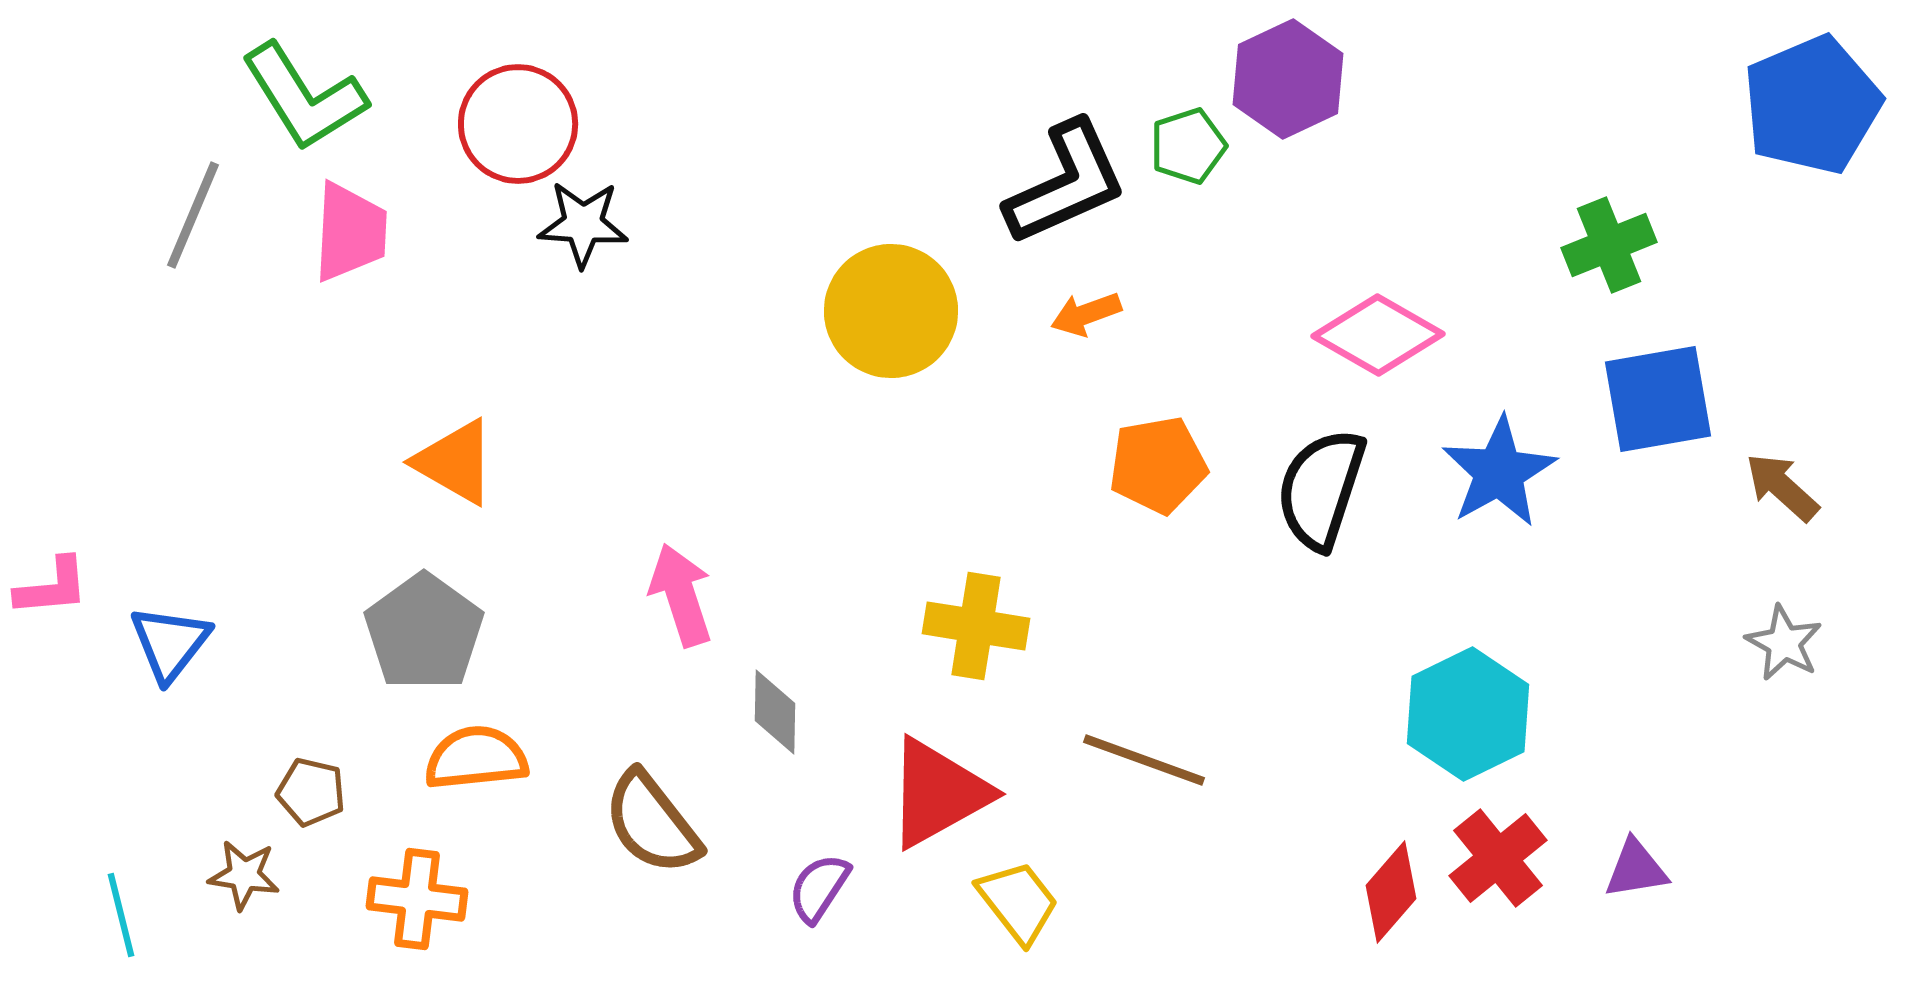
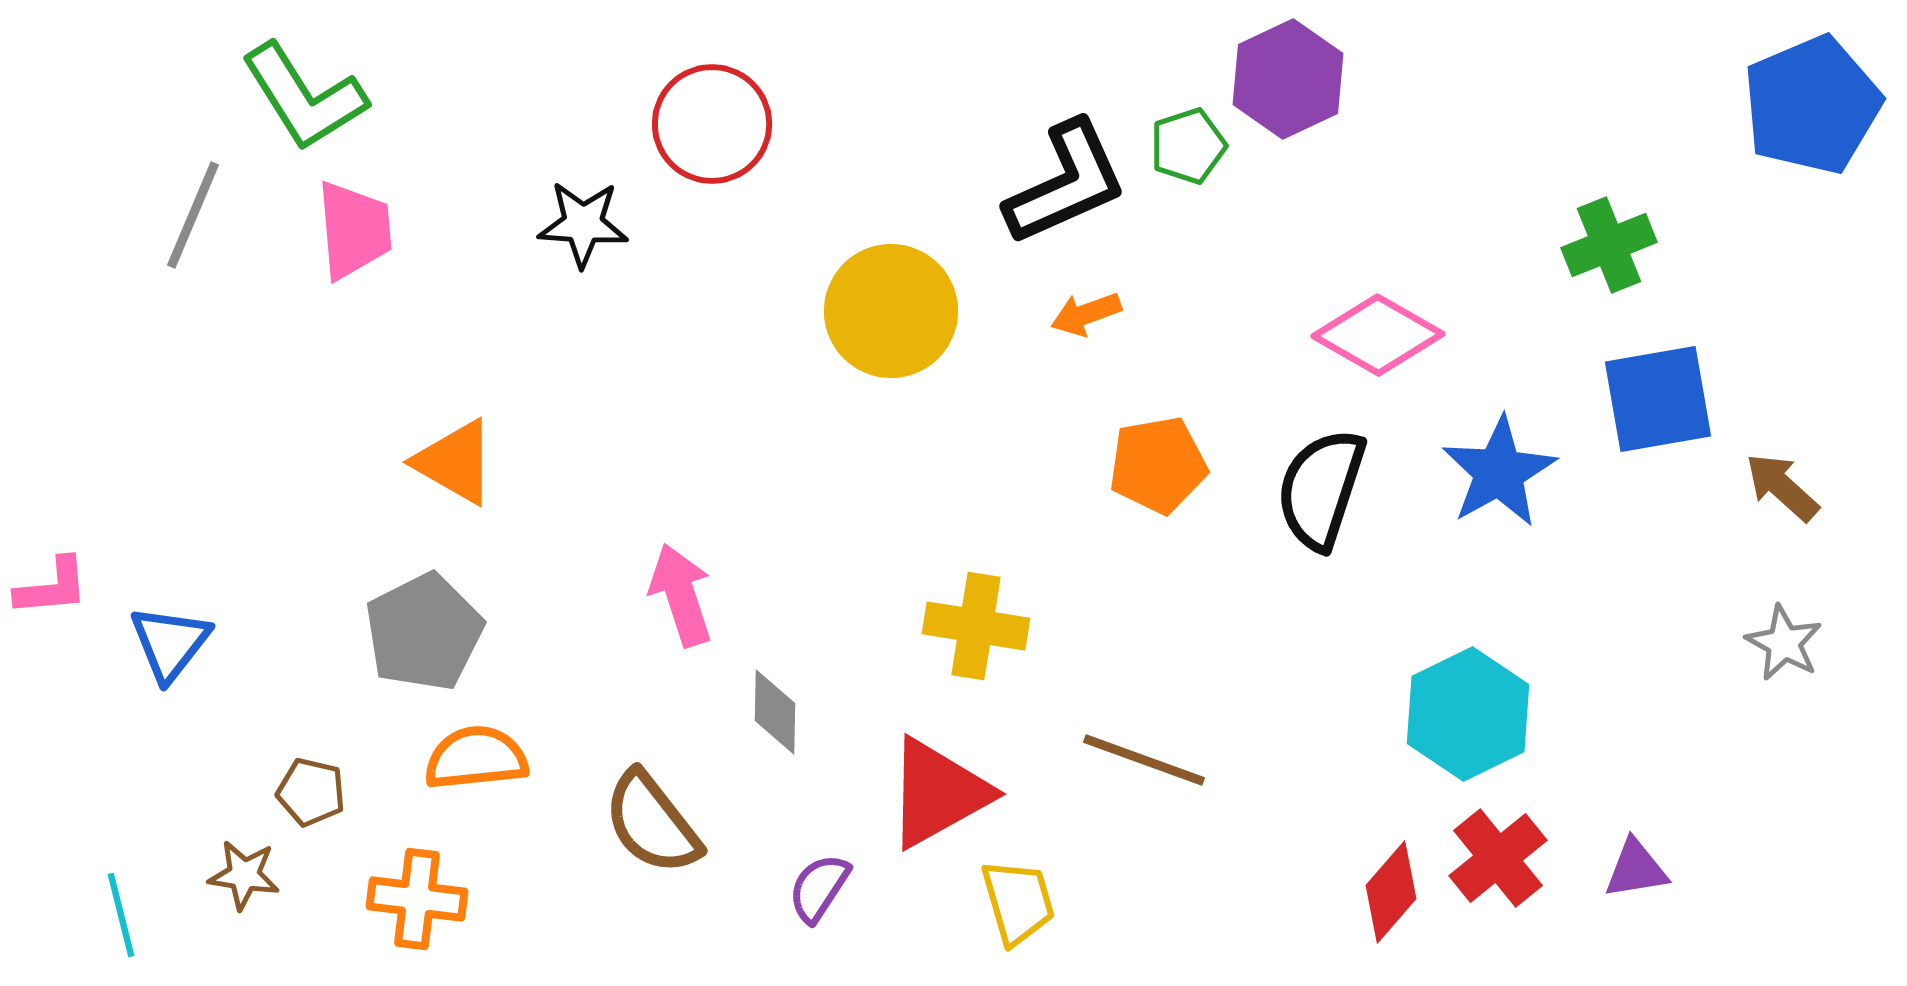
red circle: moved 194 px right
pink trapezoid: moved 4 px right, 2 px up; rotated 8 degrees counterclockwise
gray pentagon: rotated 9 degrees clockwise
yellow trapezoid: rotated 22 degrees clockwise
